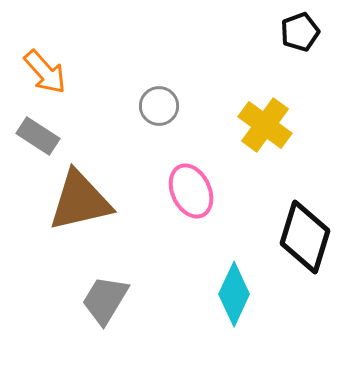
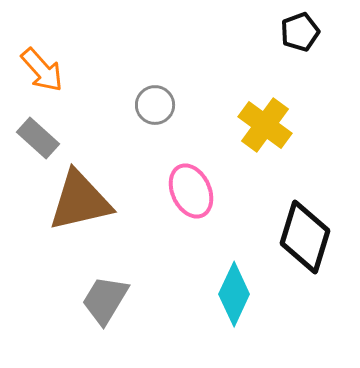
orange arrow: moved 3 px left, 2 px up
gray circle: moved 4 px left, 1 px up
gray rectangle: moved 2 px down; rotated 9 degrees clockwise
